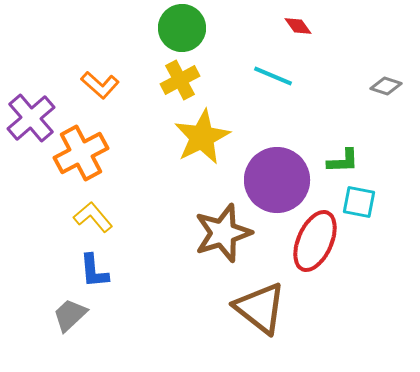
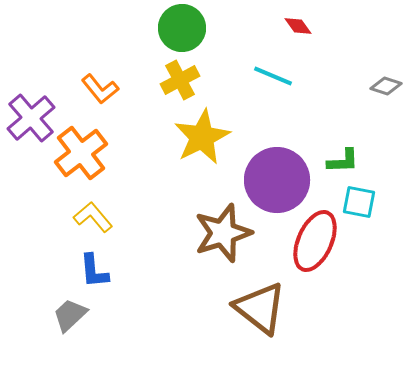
orange L-shape: moved 4 px down; rotated 9 degrees clockwise
orange cross: rotated 10 degrees counterclockwise
